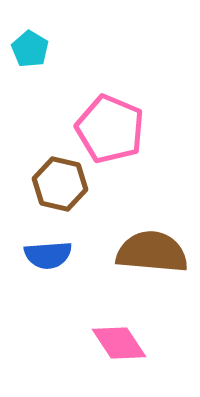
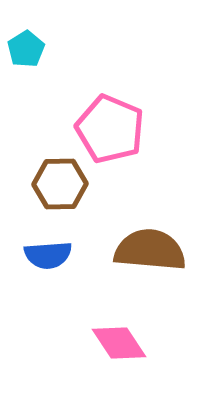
cyan pentagon: moved 4 px left; rotated 9 degrees clockwise
brown hexagon: rotated 14 degrees counterclockwise
brown semicircle: moved 2 px left, 2 px up
